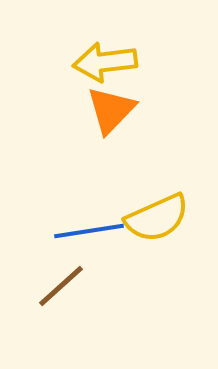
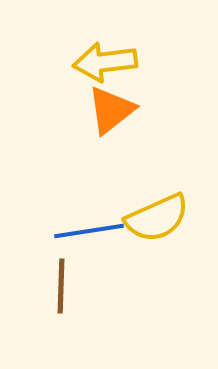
orange triangle: rotated 8 degrees clockwise
brown line: rotated 46 degrees counterclockwise
